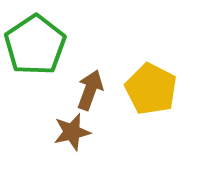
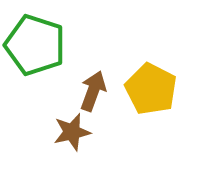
green pentagon: rotated 20 degrees counterclockwise
brown arrow: moved 3 px right, 1 px down
